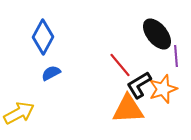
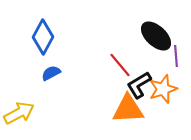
black ellipse: moved 1 px left, 2 px down; rotated 8 degrees counterclockwise
